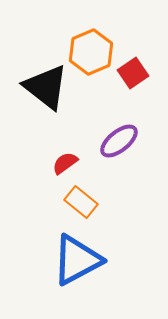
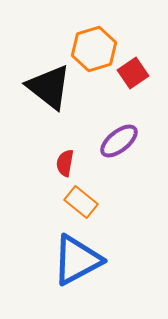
orange hexagon: moved 3 px right, 3 px up; rotated 6 degrees clockwise
black triangle: moved 3 px right
red semicircle: rotated 44 degrees counterclockwise
